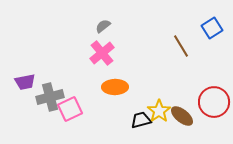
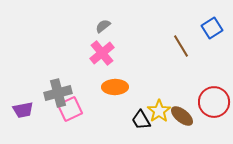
purple trapezoid: moved 2 px left, 28 px down
gray cross: moved 8 px right, 4 px up
black trapezoid: rotated 105 degrees counterclockwise
